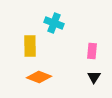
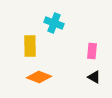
black triangle: rotated 32 degrees counterclockwise
